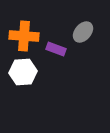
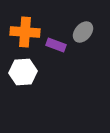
orange cross: moved 1 px right, 4 px up
purple rectangle: moved 4 px up
